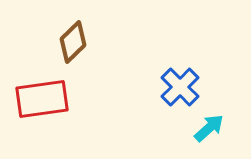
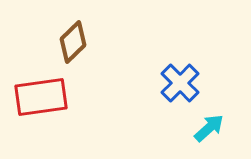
blue cross: moved 4 px up
red rectangle: moved 1 px left, 2 px up
